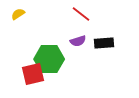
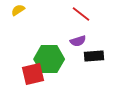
yellow semicircle: moved 4 px up
black rectangle: moved 10 px left, 13 px down
